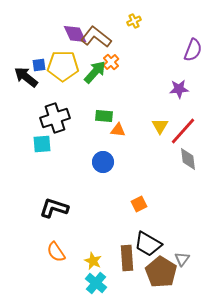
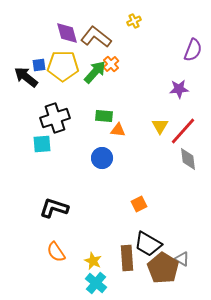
purple diamond: moved 8 px left, 1 px up; rotated 10 degrees clockwise
orange cross: moved 2 px down
blue circle: moved 1 px left, 4 px up
gray triangle: rotated 35 degrees counterclockwise
brown pentagon: moved 2 px right, 4 px up
